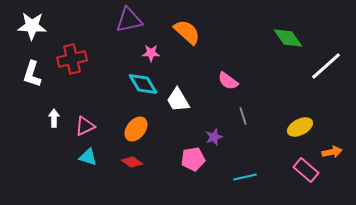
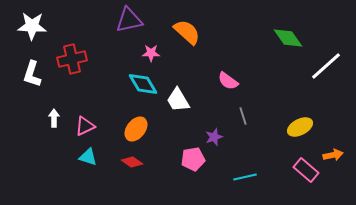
orange arrow: moved 1 px right, 3 px down
